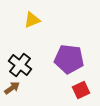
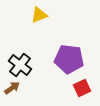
yellow triangle: moved 7 px right, 5 px up
red square: moved 1 px right, 2 px up
